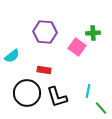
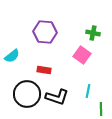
green cross: rotated 16 degrees clockwise
pink square: moved 5 px right, 8 px down
black circle: moved 1 px down
black L-shape: rotated 55 degrees counterclockwise
green line: moved 1 px down; rotated 40 degrees clockwise
